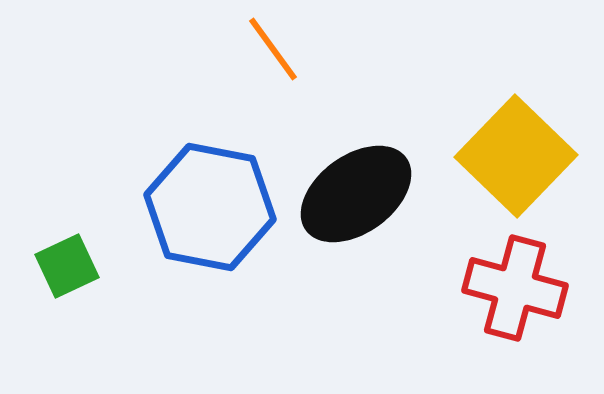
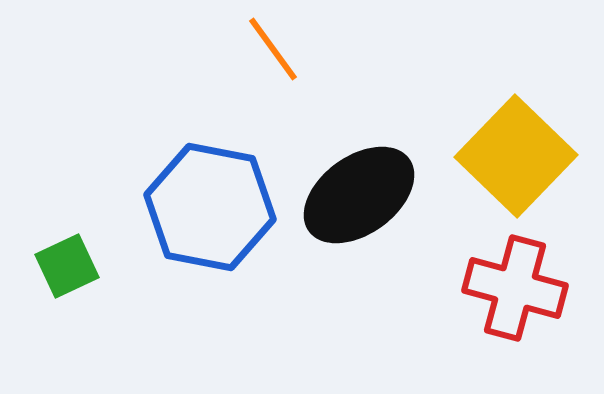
black ellipse: moved 3 px right, 1 px down
